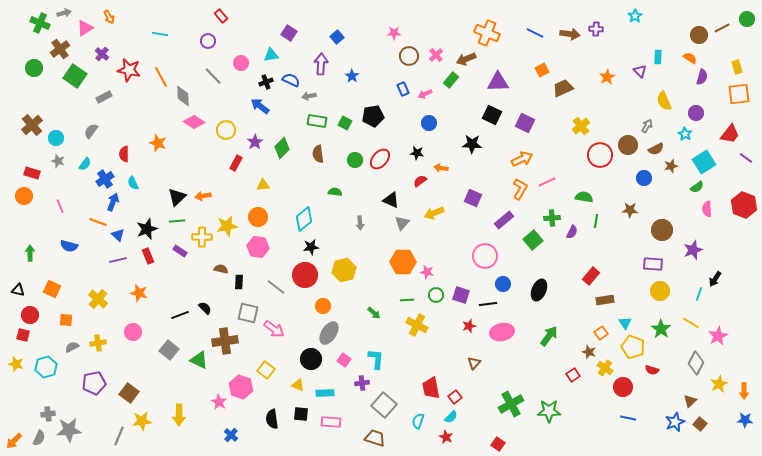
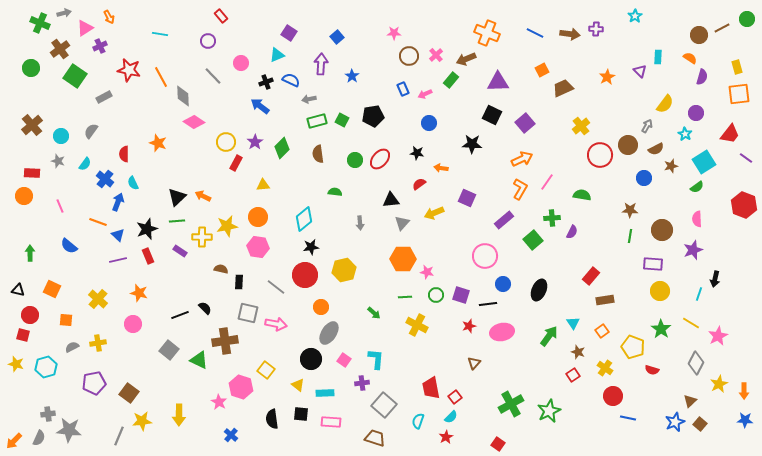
purple cross at (102, 54): moved 2 px left, 8 px up; rotated 24 degrees clockwise
cyan triangle at (271, 55): moved 6 px right; rotated 14 degrees counterclockwise
green circle at (34, 68): moved 3 px left
gray arrow at (309, 96): moved 3 px down
yellow semicircle at (664, 101): moved 1 px right, 3 px down; rotated 120 degrees counterclockwise
green rectangle at (317, 121): rotated 24 degrees counterclockwise
green square at (345, 123): moved 3 px left, 3 px up
purple square at (525, 123): rotated 24 degrees clockwise
yellow circle at (226, 130): moved 12 px down
cyan circle at (56, 138): moved 5 px right, 2 px up
red rectangle at (32, 173): rotated 14 degrees counterclockwise
blue cross at (105, 179): rotated 18 degrees counterclockwise
red semicircle at (420, 181): moved 1 px left, 3 px down
pink line at (547, 182): rotated 30 degrees counterclockwise
orange arrow at (203, 196): rotated 35 degrees clockwise
green semicircle at (584, 197): moved 2 px left, 2 px up
purple square at (473, 198): moved 6 px left
black triangle at (391, 200): rotated 30 degrees counterclockwise
blue arrow at (113, 202): moved 5 px right
pink semicircle at (707, 209): moved 10 px left, 10 px down
green line at (596, 221): moved 34 px right, 15 px down
blue semicircle at (69, 246): rotated 24 degrees clockwise
orange hexagon at (403, 262): moved 3 px up
black arrow at (715, 279): rotated 21 degrees counterclockwise
green line at (407, 300): moved 2 px left, 3 px up
orange circle at (323, 306): moved 2 px left, 1 px down
cyan triangle at (625, 323): moved 52 px left
pink arrow at (274, 329): moved 2 px right, 5 px up; rotated 25 degrees counterclockwise
pink circle at (133, 332): moved 8 px up
orange square at (601, 333): moved 1 px right, 2 px up
brown star at (589, 352): moved 11 px left
yellow triangle at (298, 385): rotated 16 degrees clockwise
red circle at (623, 387): moved 10 px left, 9 px down
green star at (549, 411): rotated 25 degrees counterclockwise
gray star at (69, 430): rotated 10 degrees clockwise
red star at (446, 437): rotated 16 degrees clockwise
